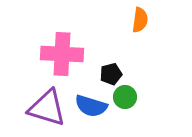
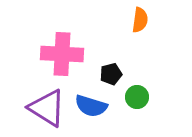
green circle: moved 12 px right
purple triangle: rotated 15 degrees clockwise
